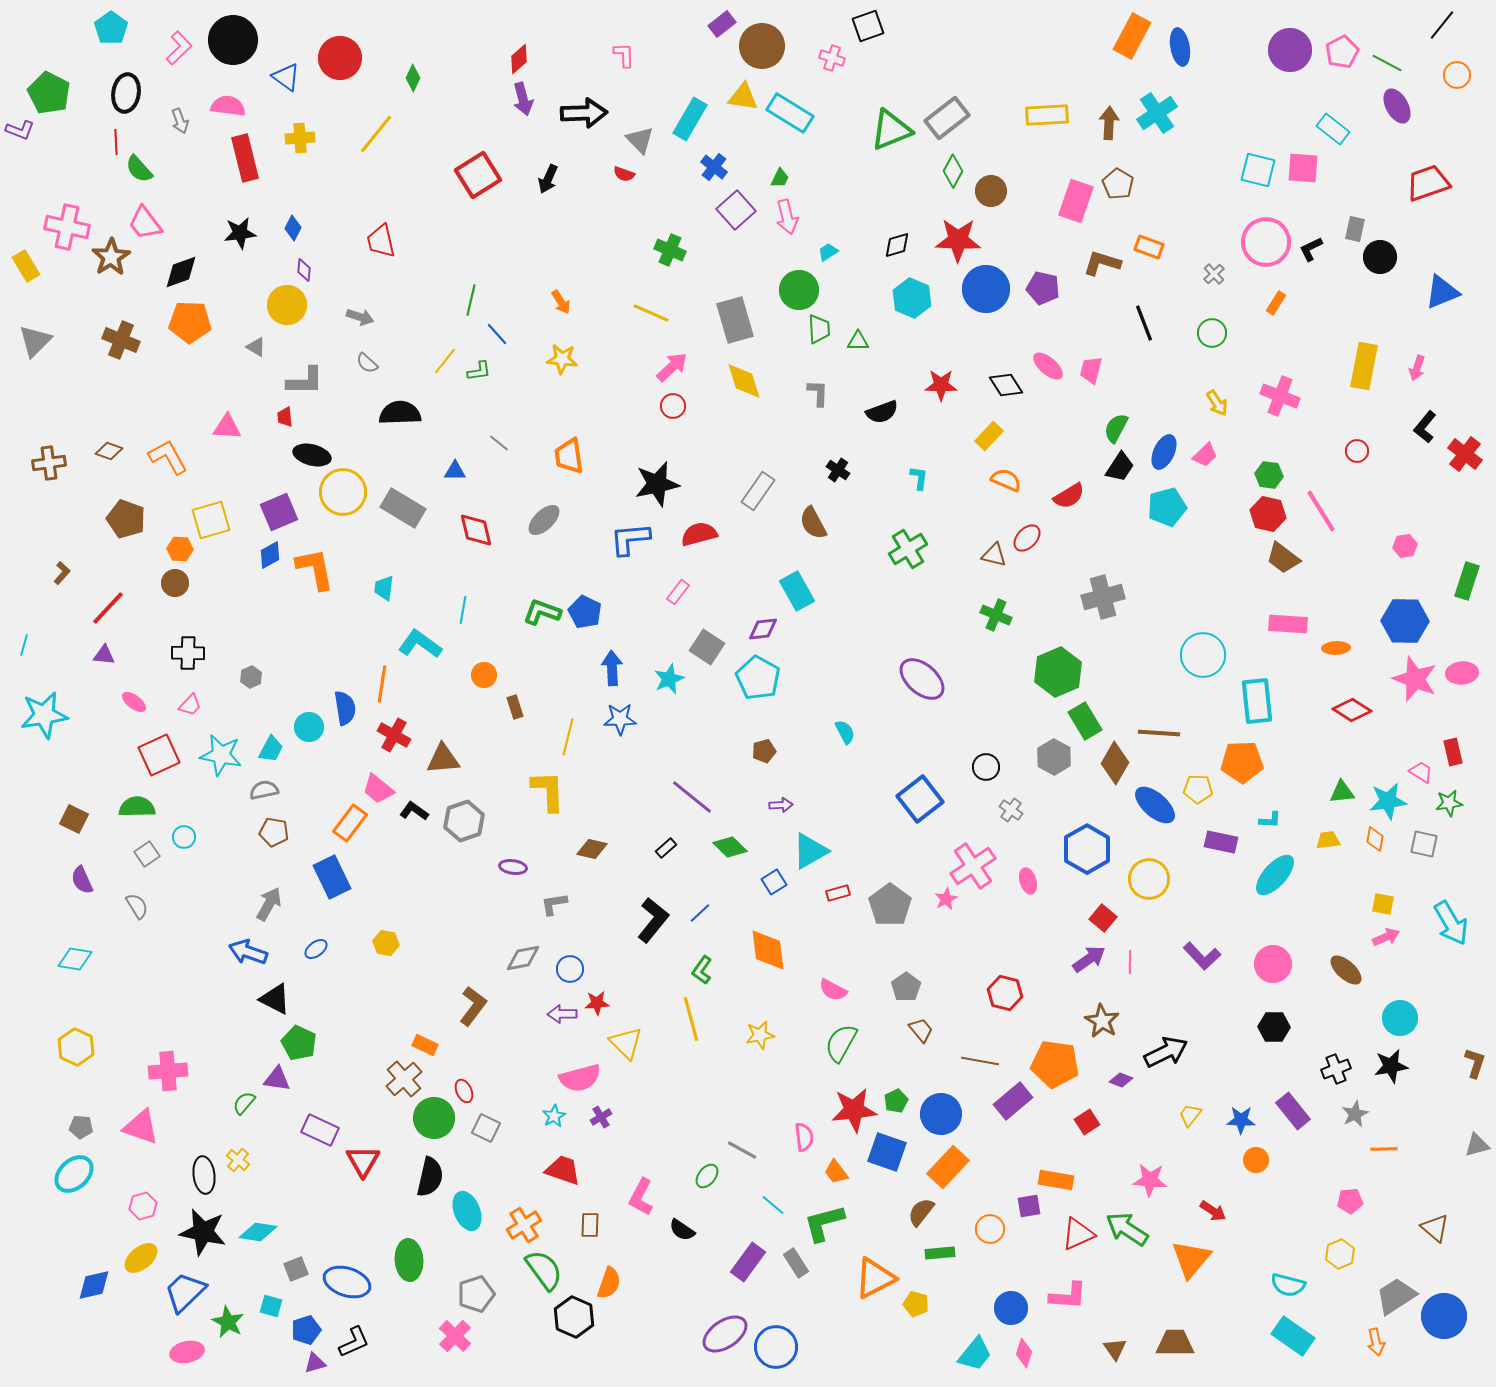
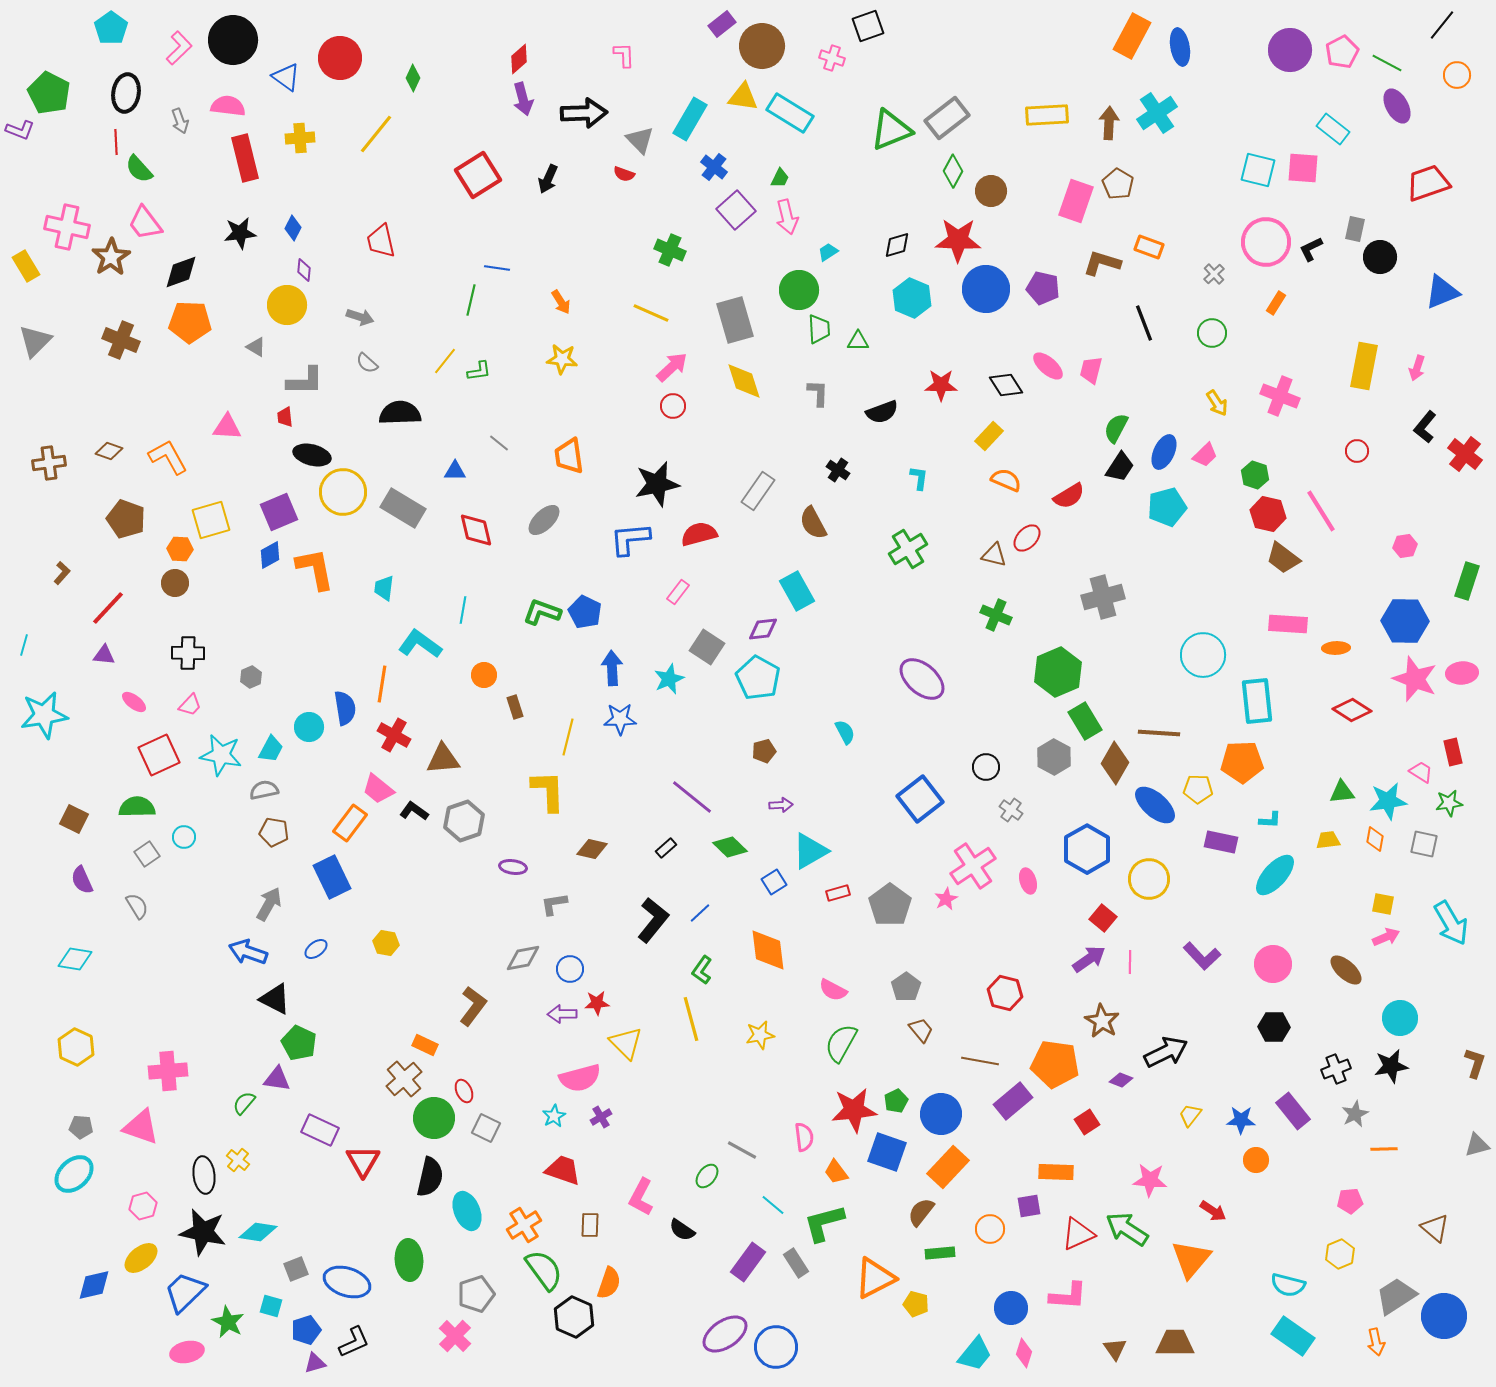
blue line at (497, 334): moved 66 px up; rotated 40 degrees counterclockwise
green hexagon at (1269, 475): moved 14 px left; rotated 12 degrees clockwise
orange rectangle at (1056, 1180): moved 8 px up; rotated 8 degrees counterclockwise
